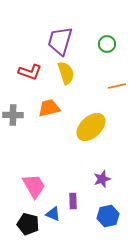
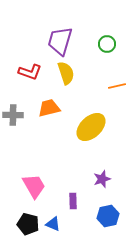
blue triangle: moved 10 px down
